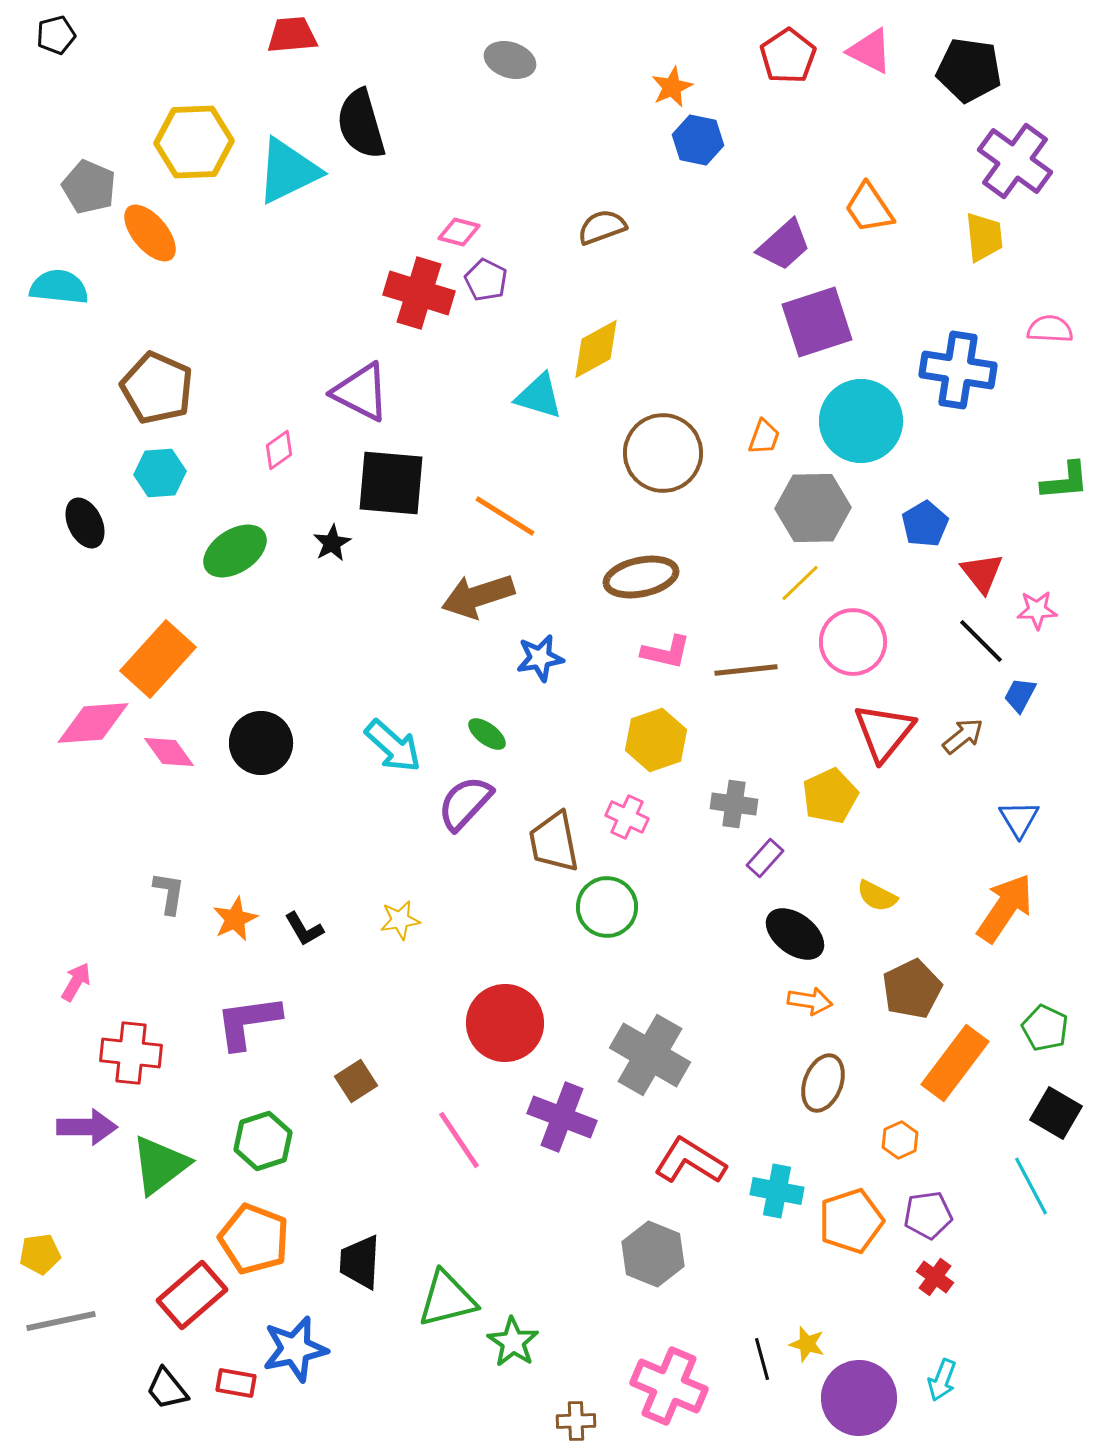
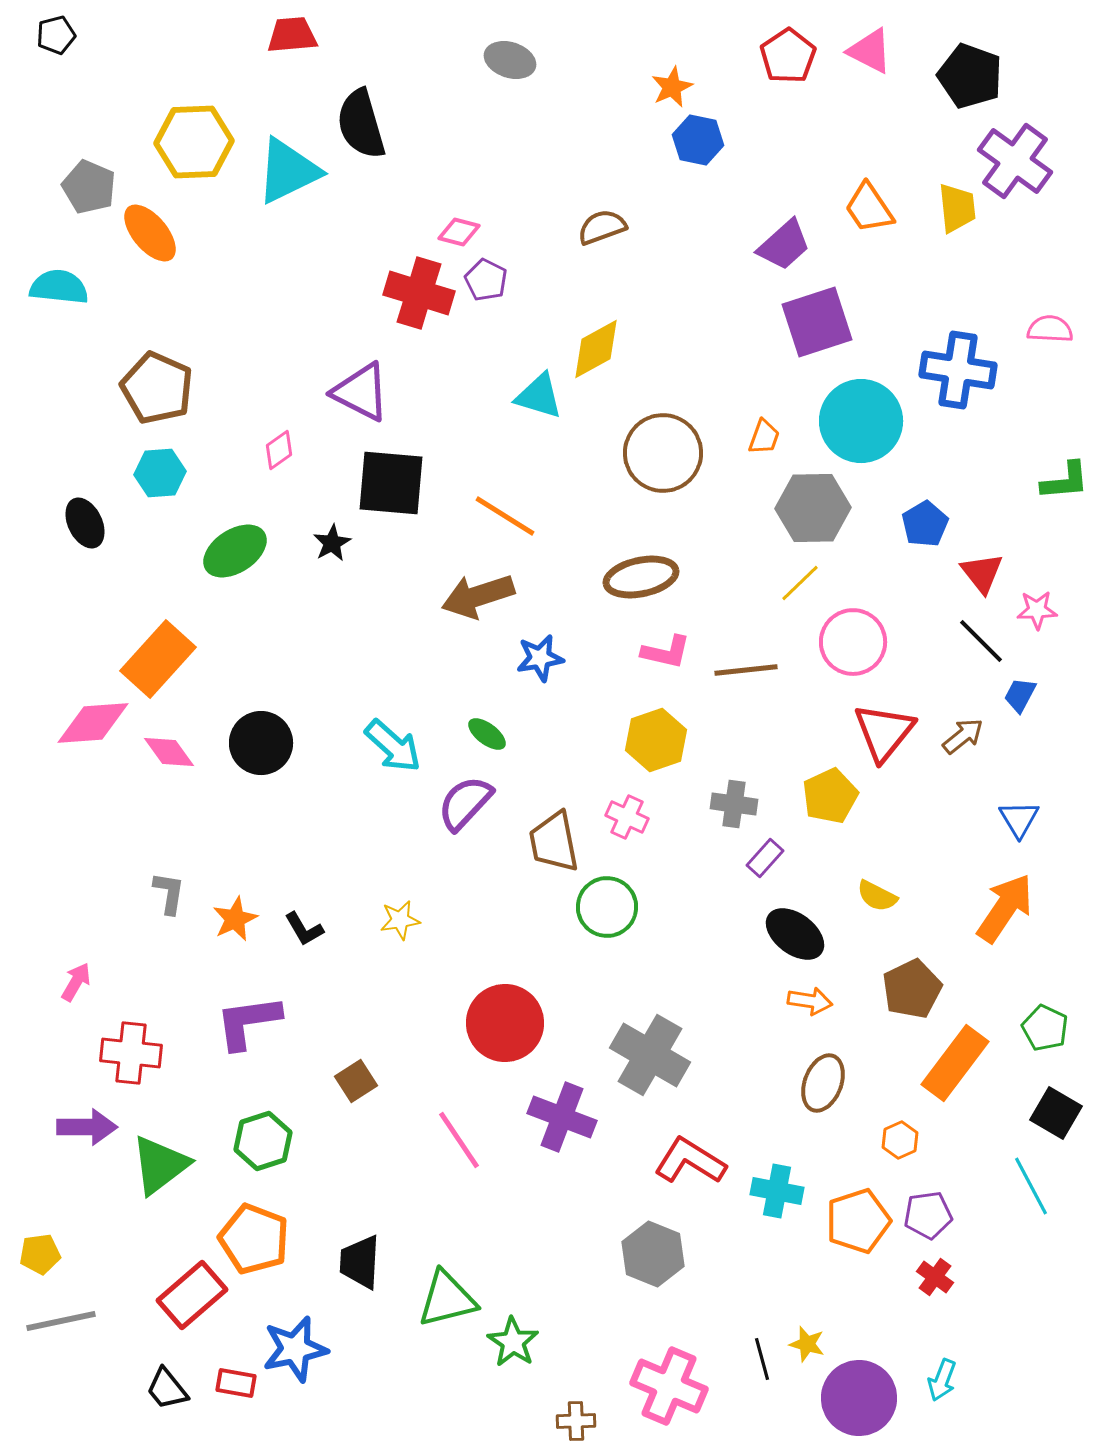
black pentagon at (969, 70): moved 1 px right, 6 px down; rotated 12 degrees clockwise
yellow trapezoid at (984, 237): moved 27 px left, 29 px up
orange pentagon at (851, 1221): moved 7 px right
